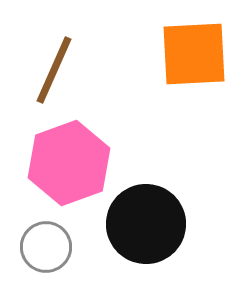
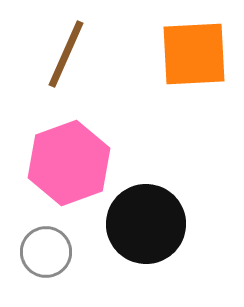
brown line: moved 12 px right, 16 px up
gray circle: moved 5 px down
